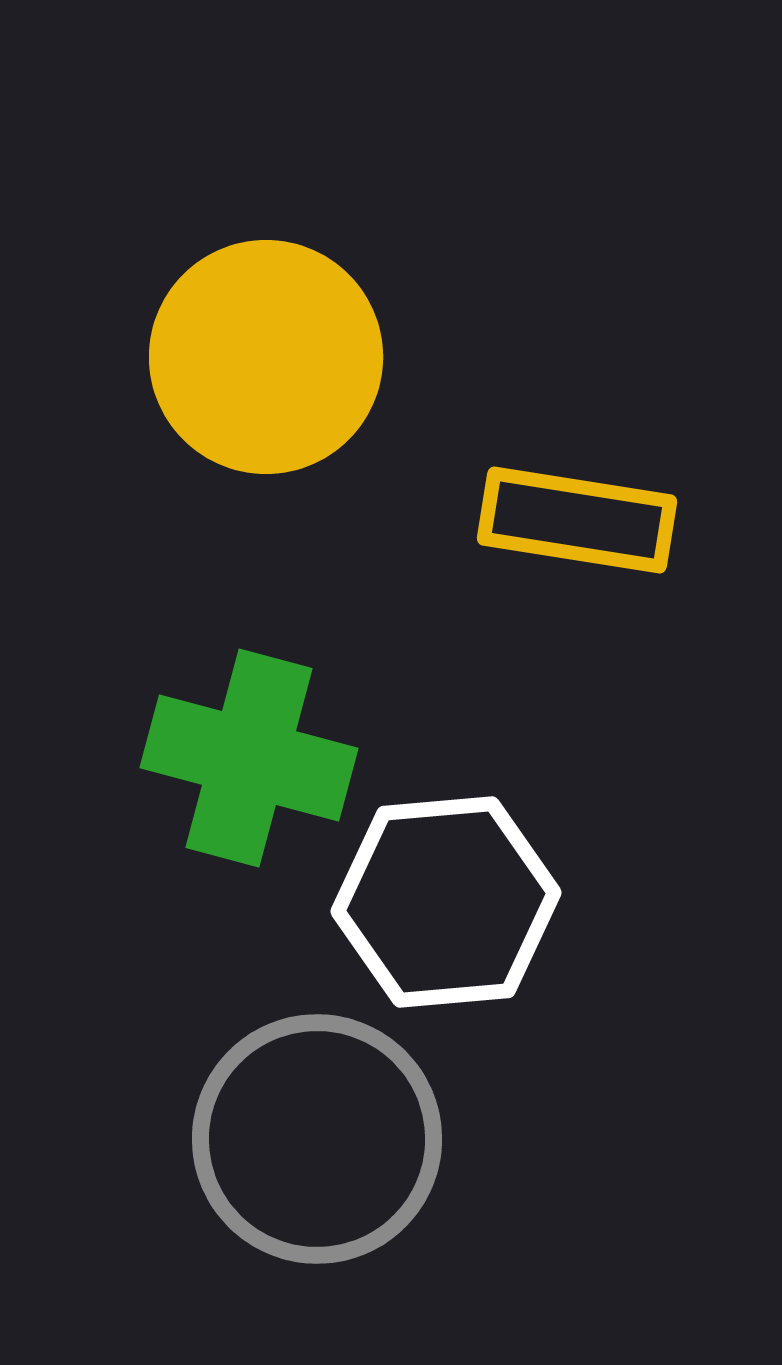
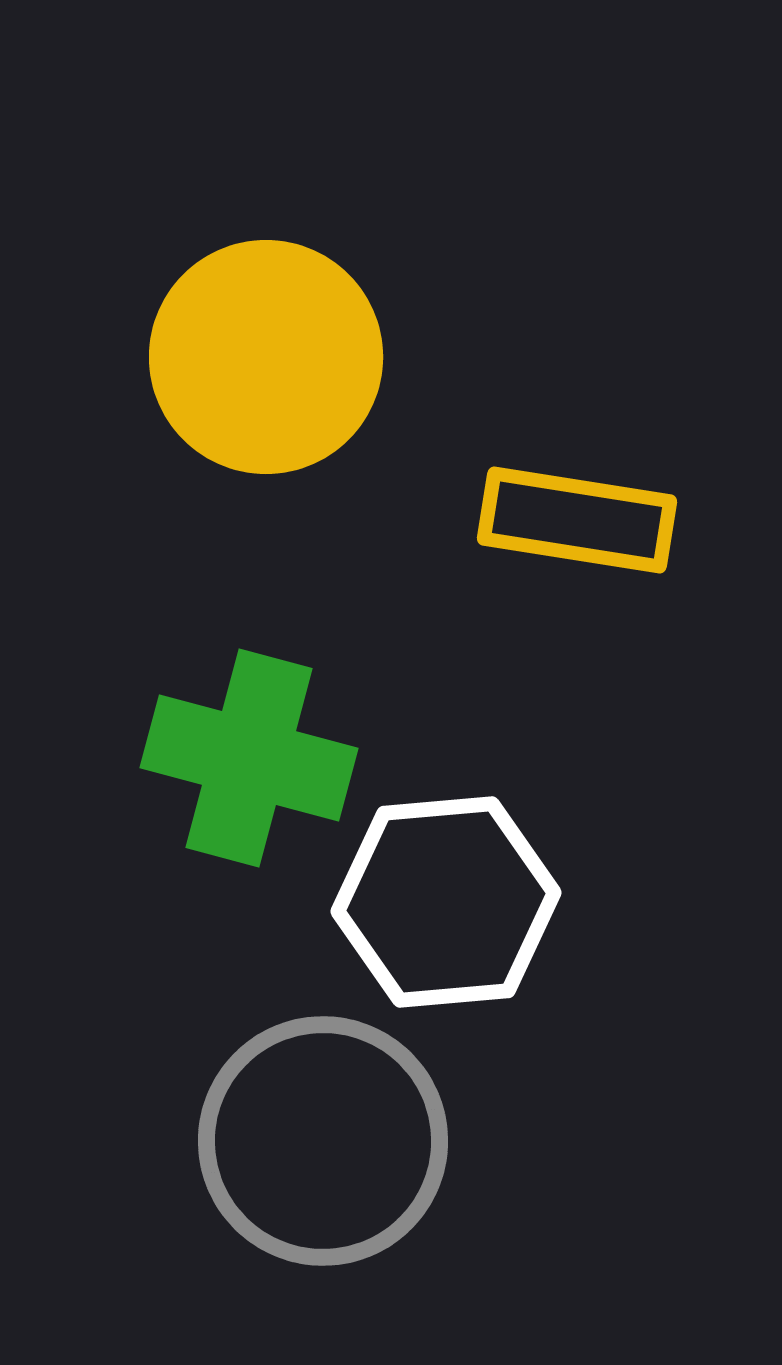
gray circle: moved 6 px right, 2 px down
